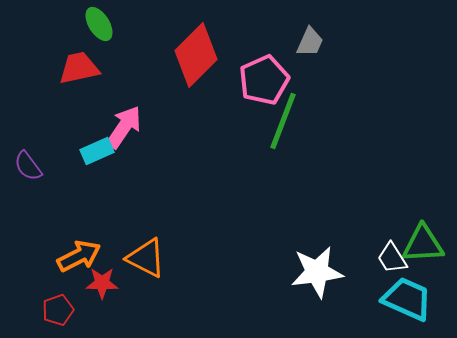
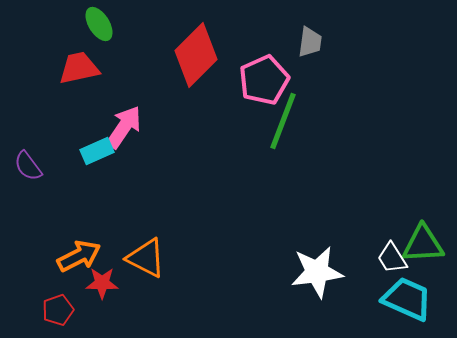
gray trapezoid: rotated 16 degrees counterclockwise
